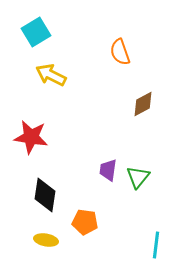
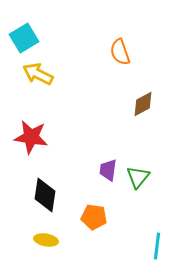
cyan square: moved 12 px left, 6 px down
yellow arrow: moved 13 px left, 1 px up
orange pentagon: moved 9 px right, 5 px up
cyan line: moved 1 px right, 1 px down
